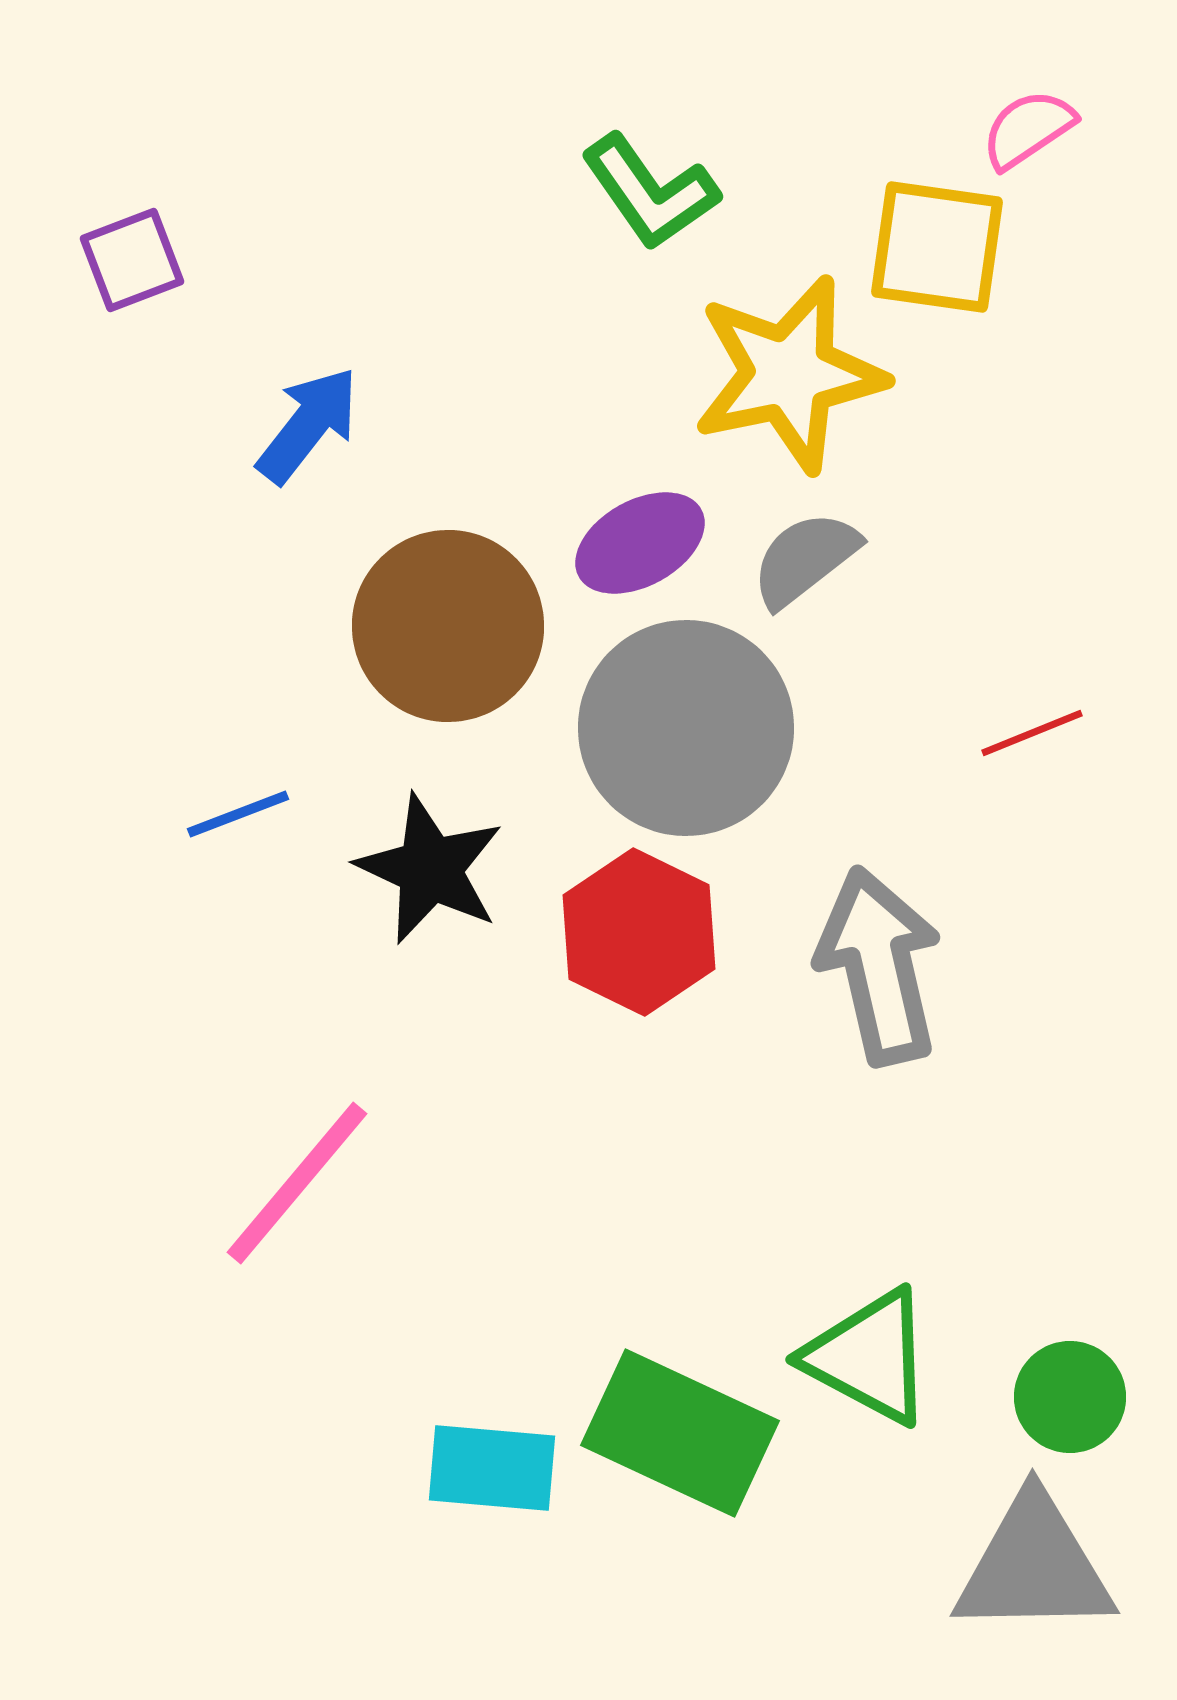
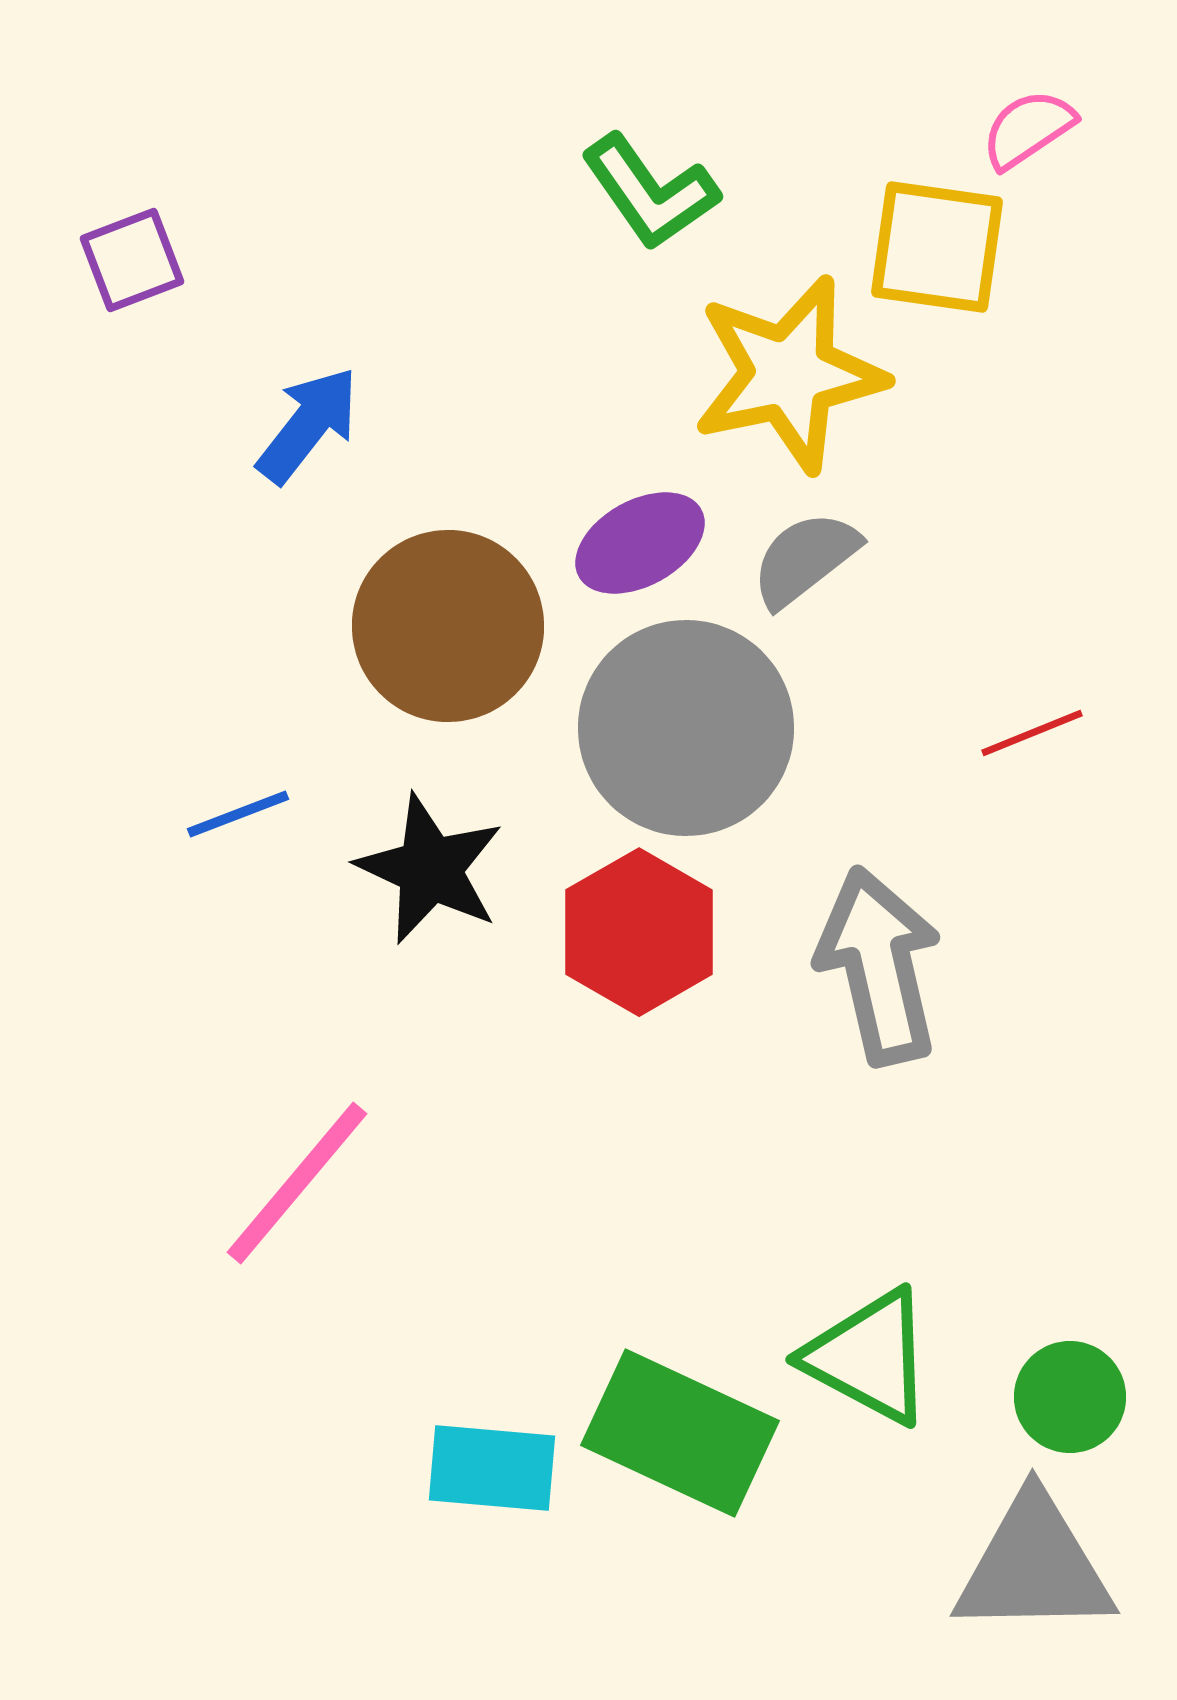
red hexagon: rotated 4 degrees clockwise
